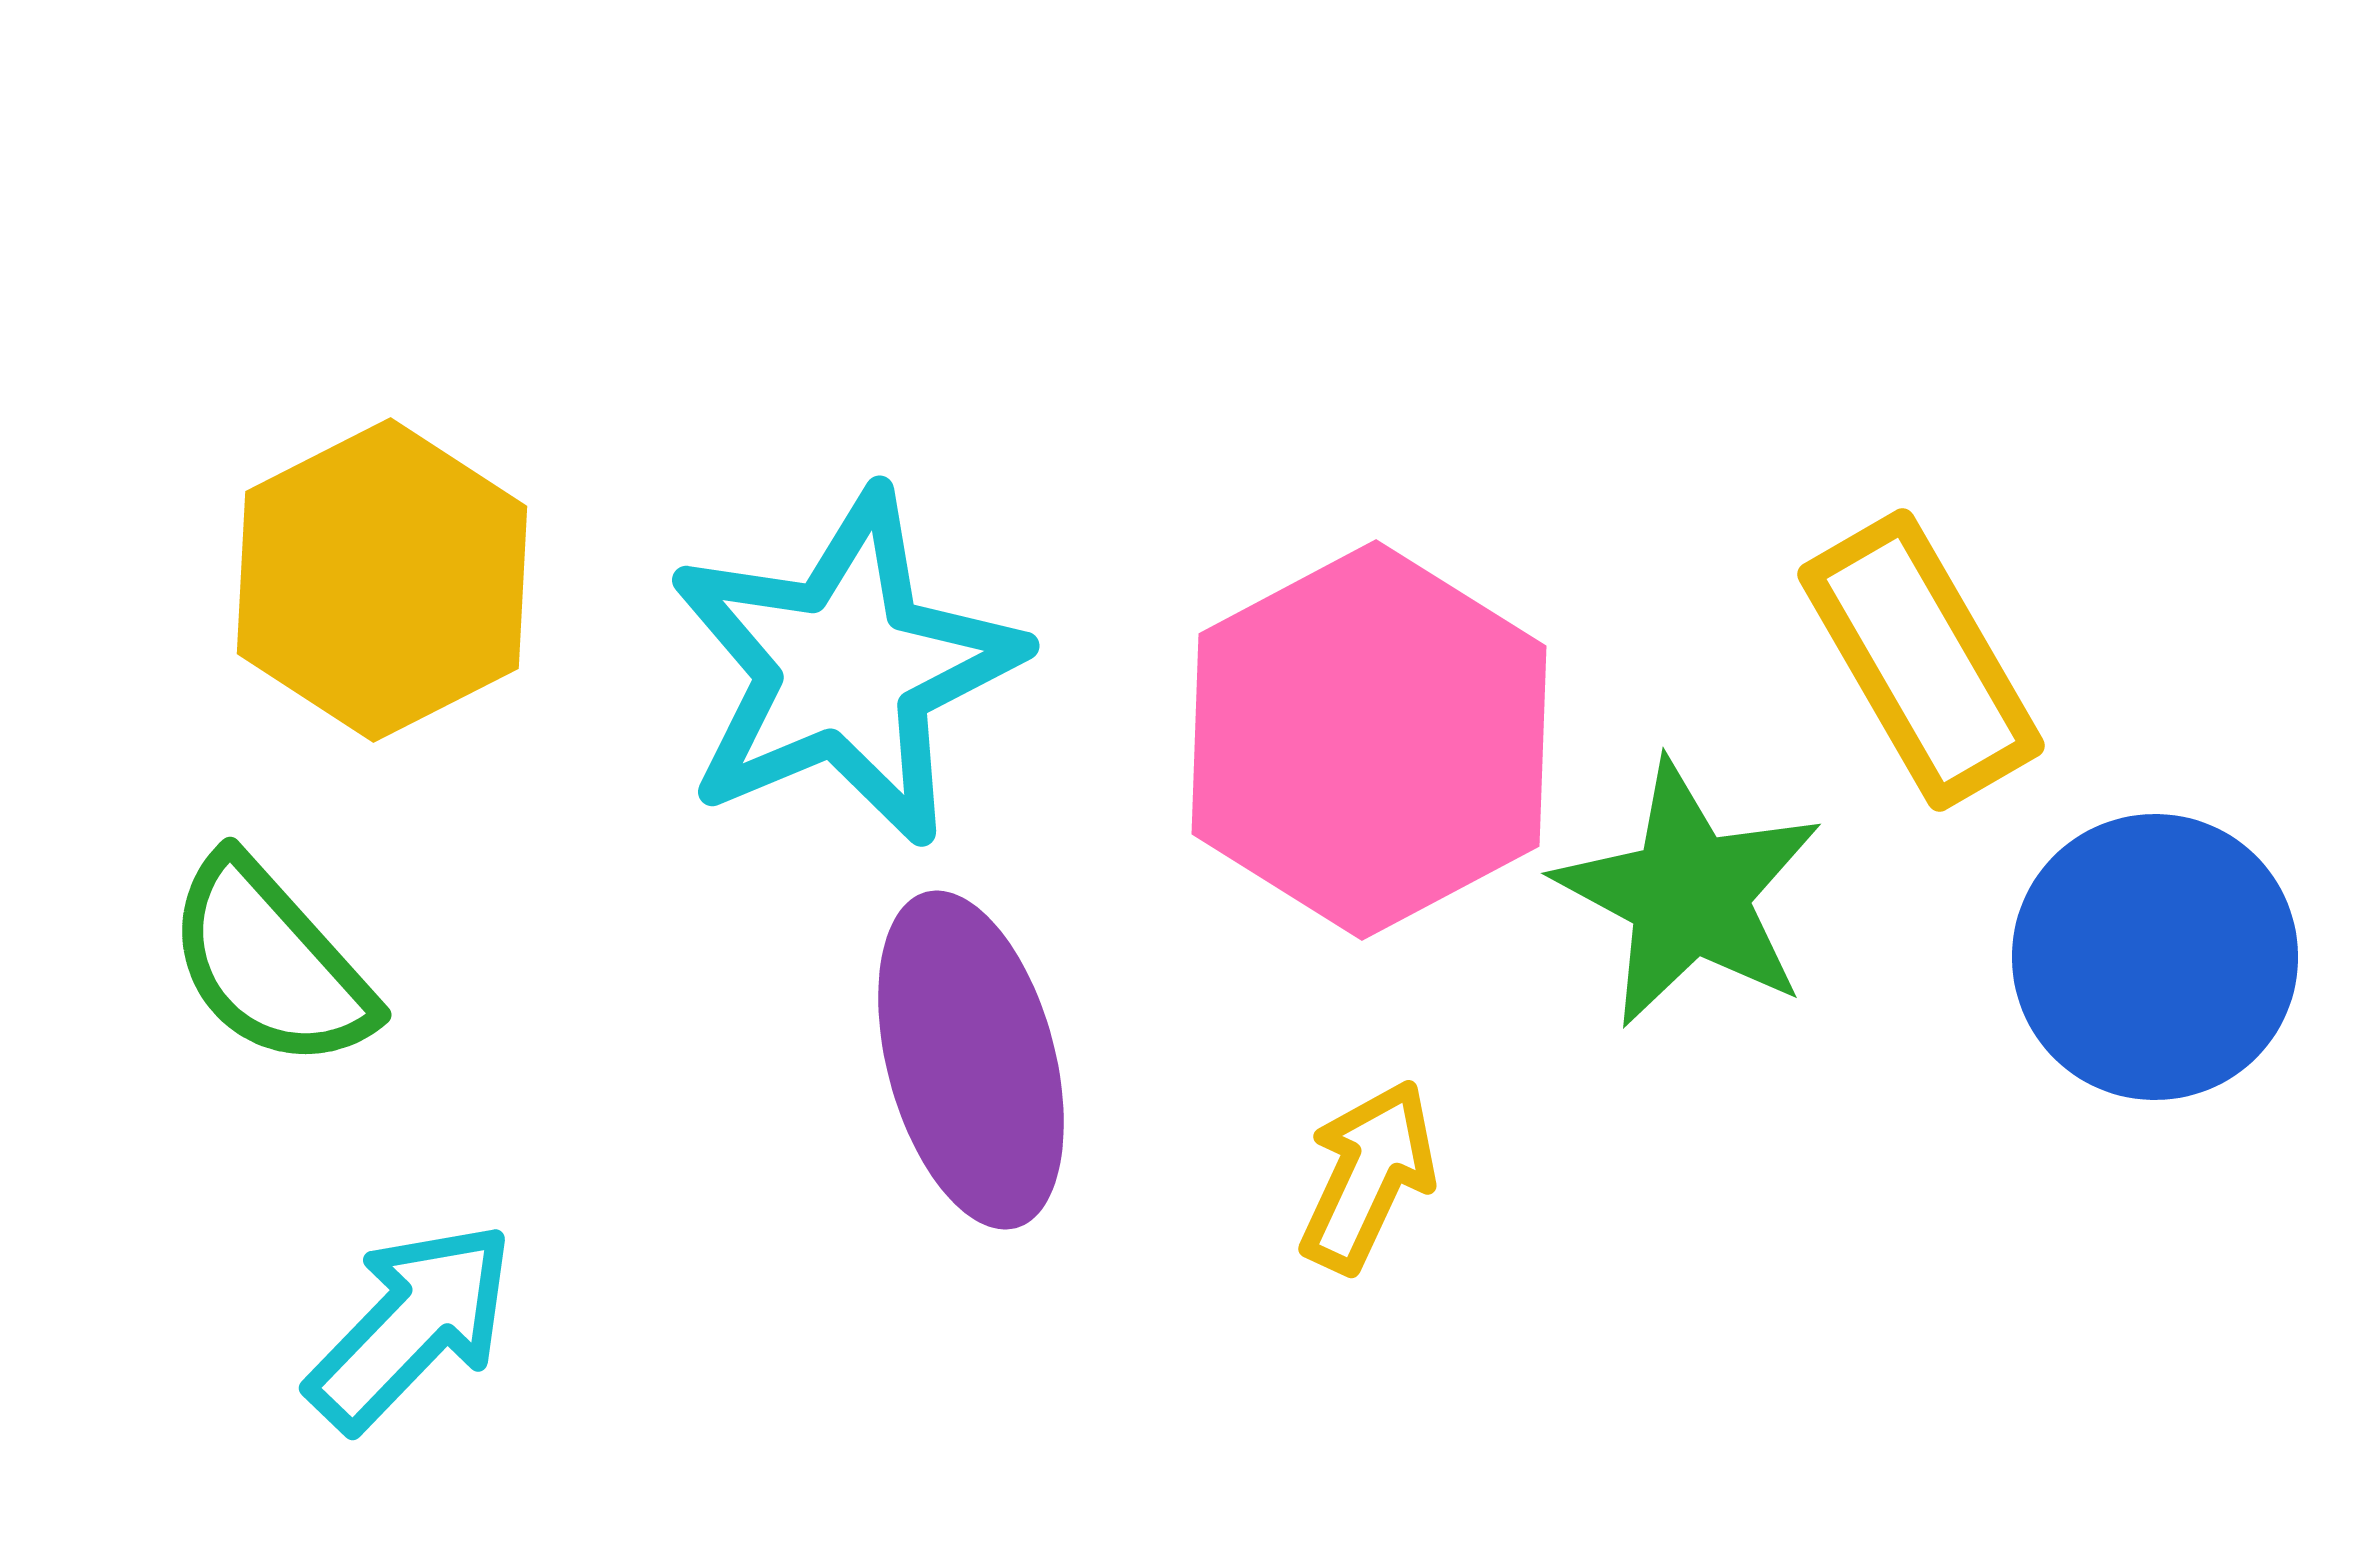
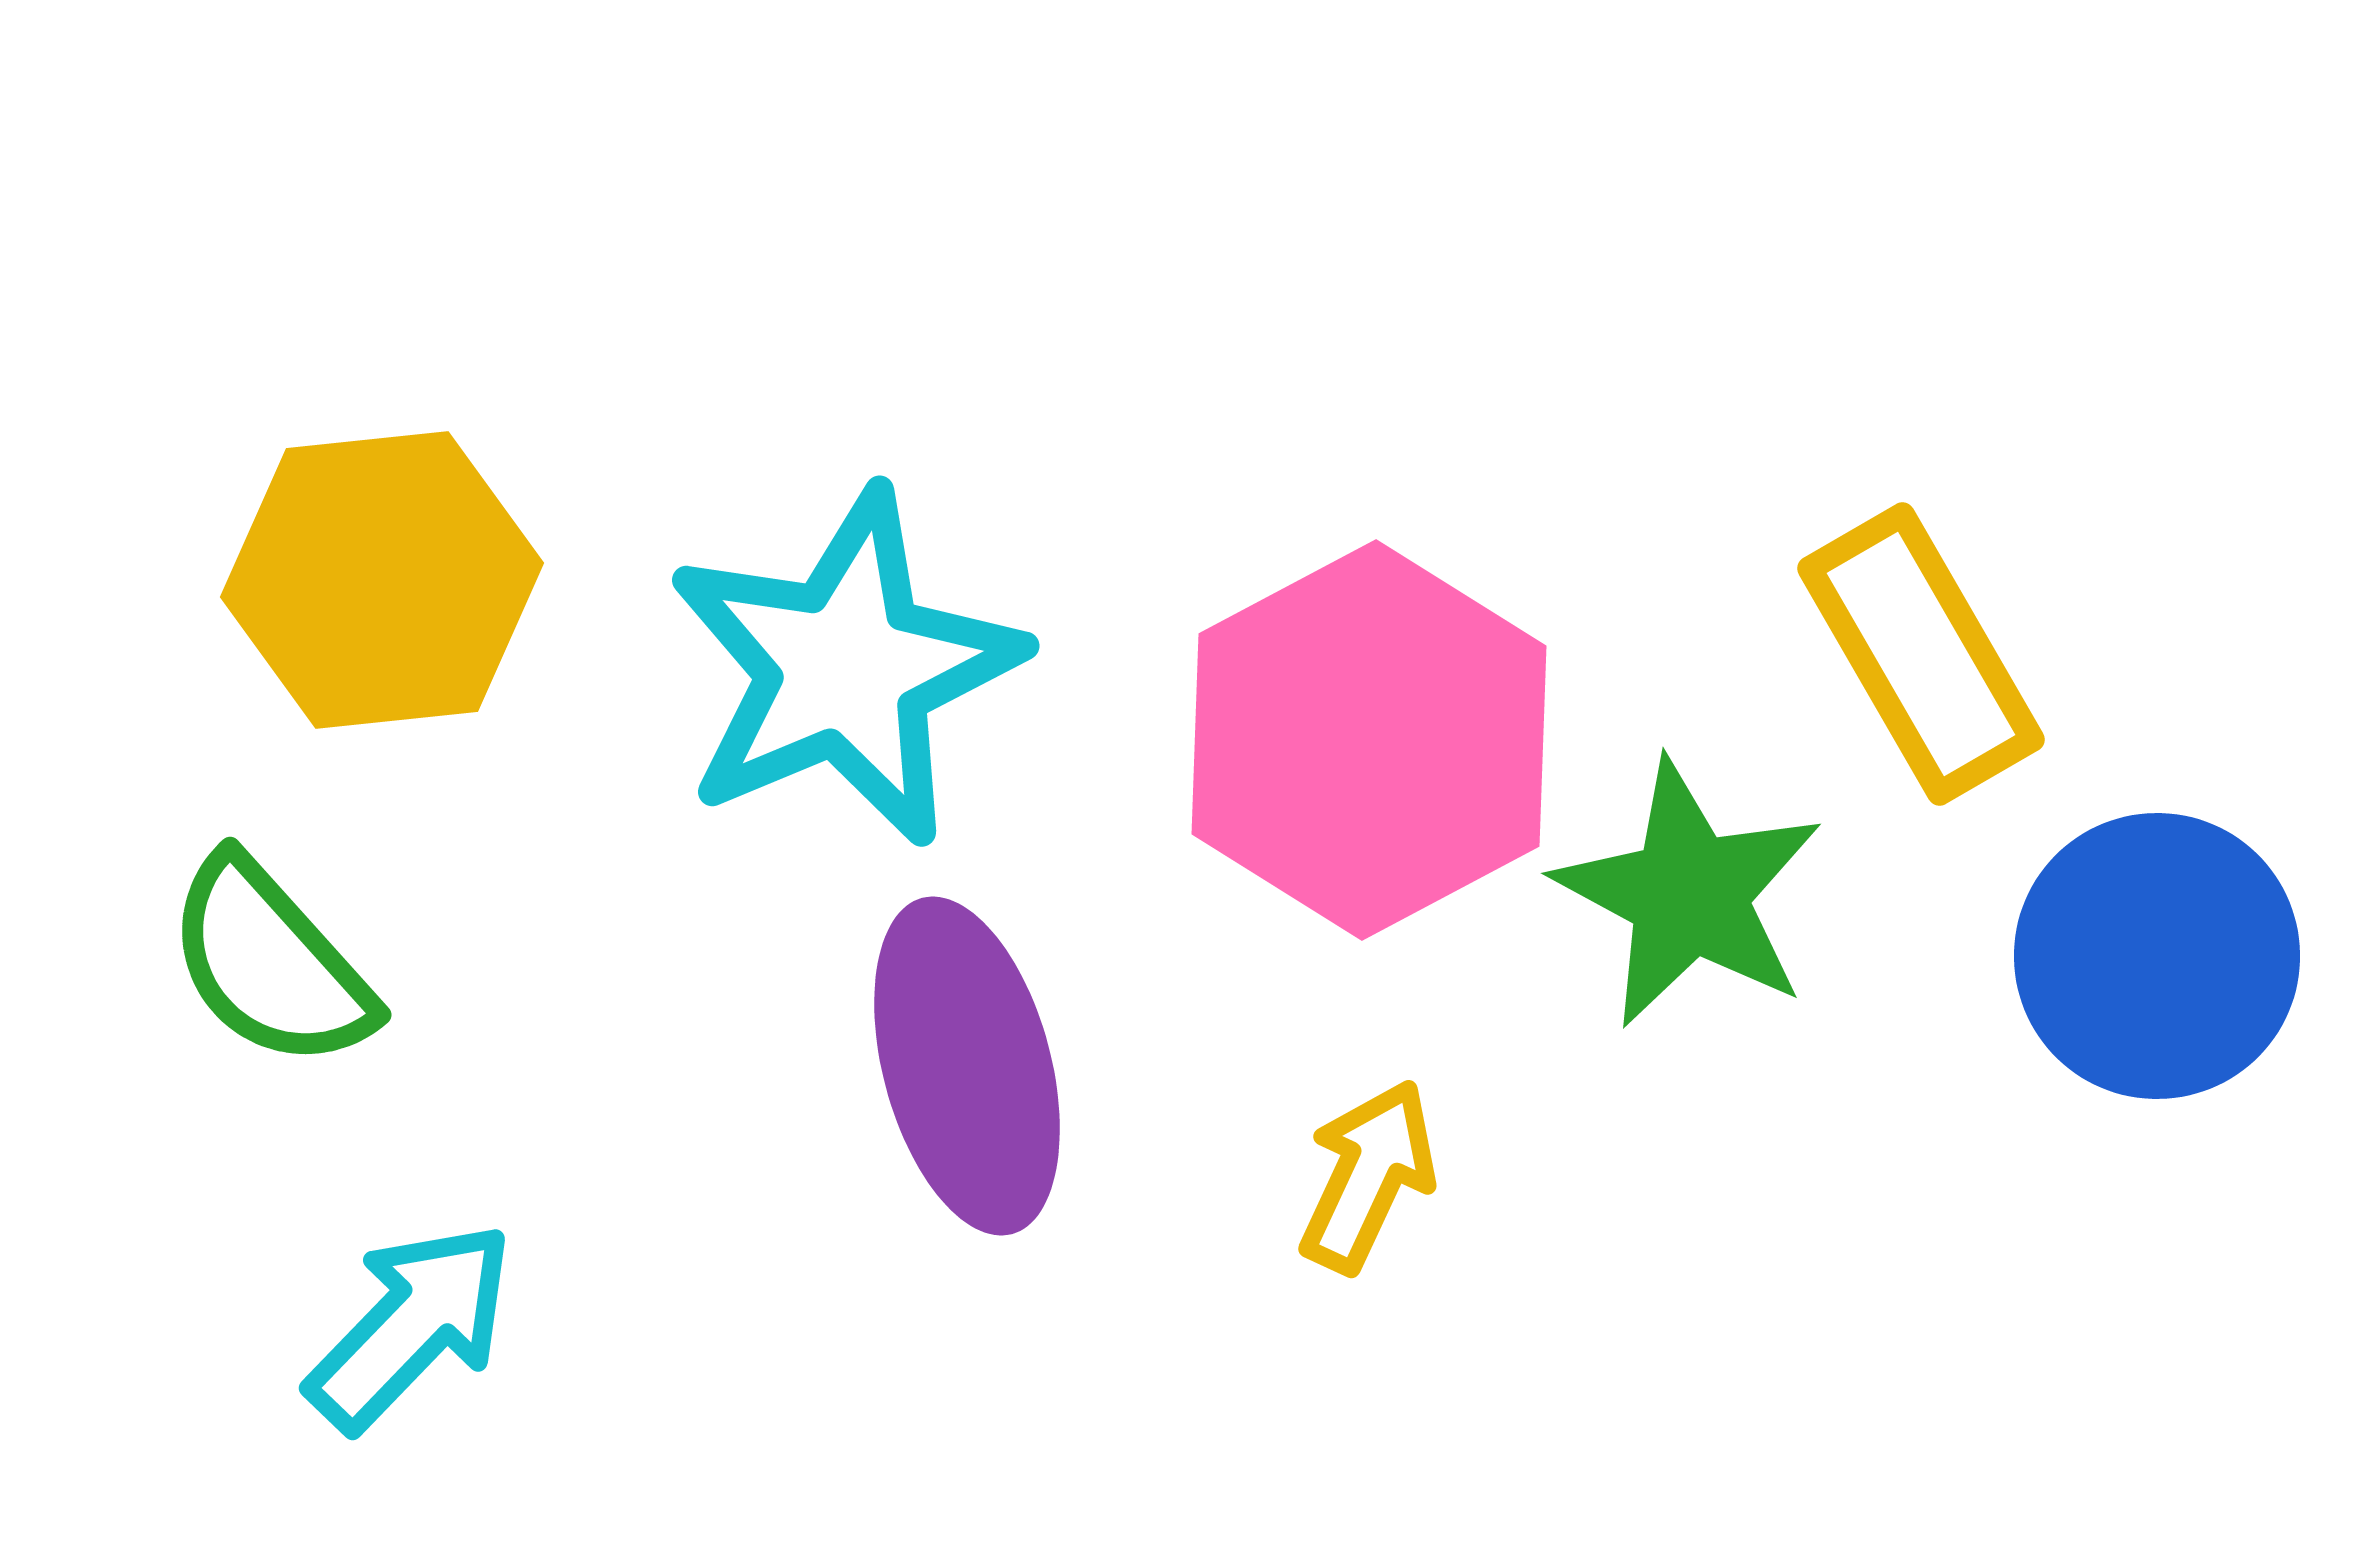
yellow hexagon: rotated 21 degrees clockwise
yellow rectangle: moved 6 px up
blue circle: moved 2 px right, 1 px up
purple ellipse: moved 4 px left, 6 px down
